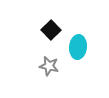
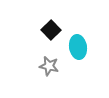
cyan ellipse: rotated 15 degrees counterclockwise
